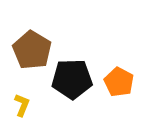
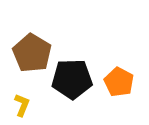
brown pentagon: moved 3 px down
